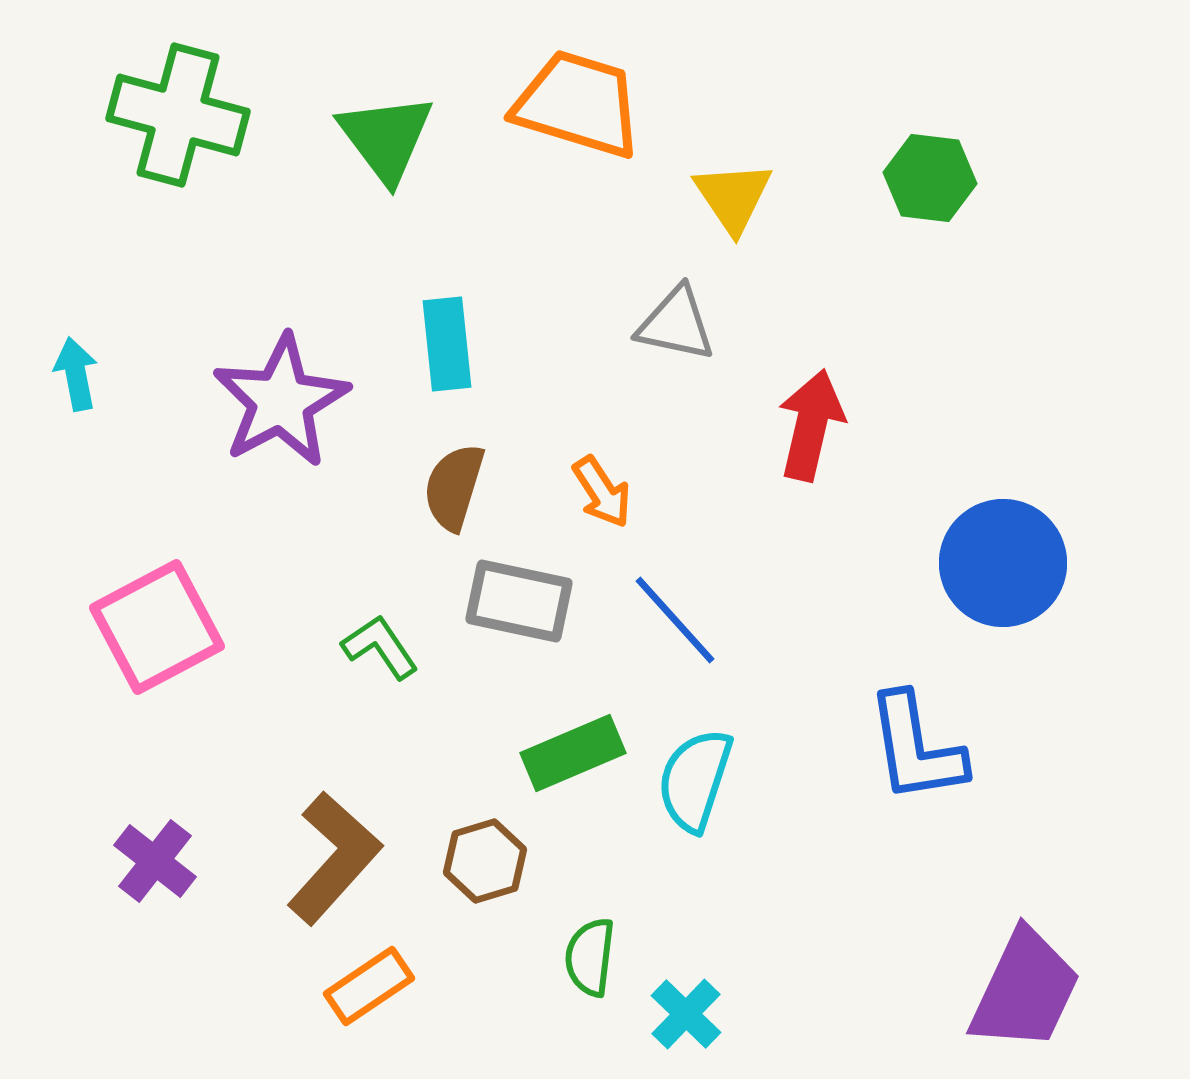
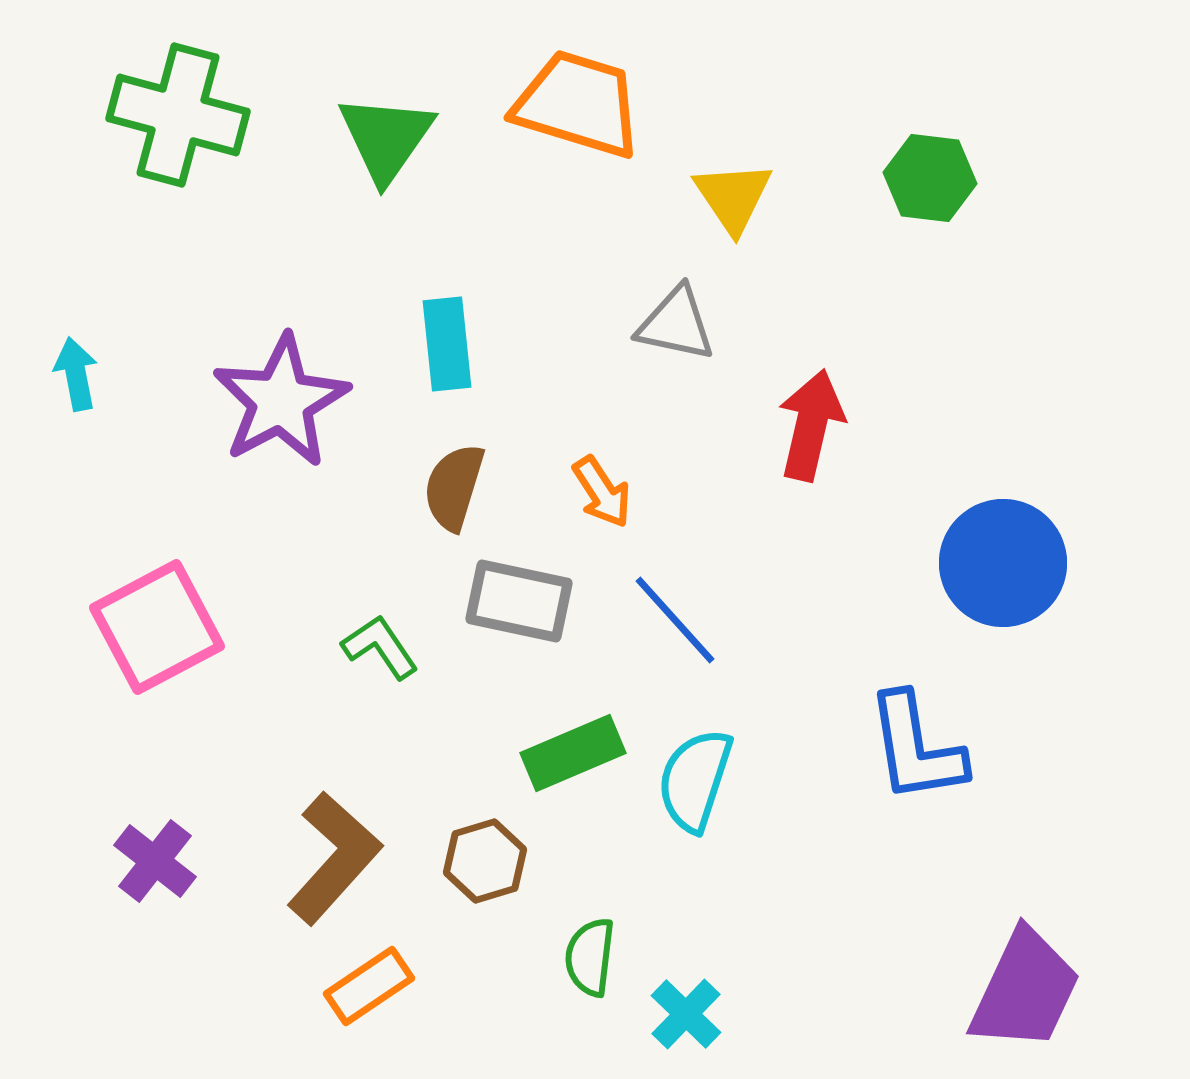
green triangle: rotated 12 degrees clockwise
